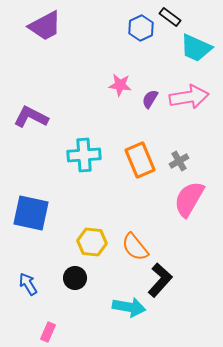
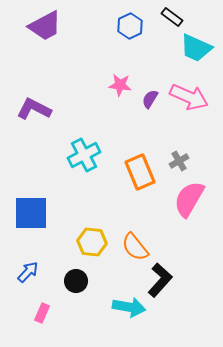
black rectangle: moved 2 px right
blue hexagon: moved 11 px left, 2 px up
pink arrow: rotated 33 degrees clockwise
purple L-shape: moved 3 px right, 8 px up
cyan cross: rotated 24 degrees counterclockwise
orange rectangle: moved 12 px down
blue square: rotated 12 degrees counterclockwise
black circle: moved 1 px right, 3 px down
blue arrow: moved 12 px up; rotated 75 degrees clockwise
pink rectangle: moved 6 px left, 19 px up
